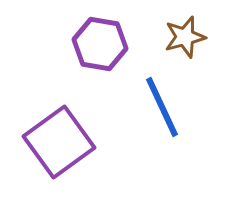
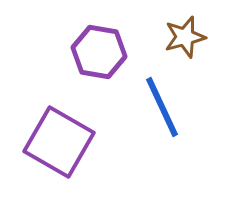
purple hexagon: moved 1 px left, 8 px down
purple square: rotated 24 degrees counterclockwise
